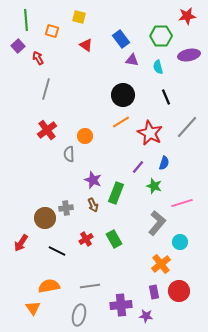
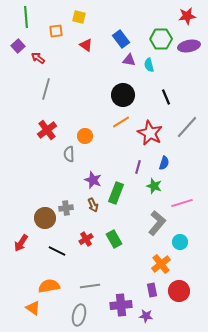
green line at (26, 20): moved 3 px up
orange square at (52, 31): moved 4 px right; rotated 24 degrees counterclockwise
green hexagon at (161, 36): moved 3 px down
purple ellipse at (189, 55): moved 9 px up
red arrow at (38, 58): rotated 24 degrees counterclockwise
purple triangle at (132, 60): moved 3 px left
cyan semicircle at (158, 67): moved 9 px left, 2 px up
purple line at (138, 167): rotated 24 degrees counterclockwise
purple rectangle at (154, 292): moved 2 px left, 2 px up
orange triangle at (33, 308): rotated 21 degrees counterclockwise
